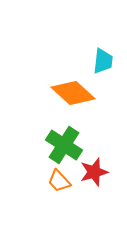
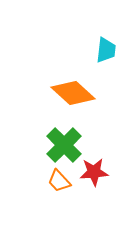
cyan trapezoid: moved 3 px right, 11 px up
green cross: rotated 12 degrees clockwise
red star: rotated 12 degrees clockwise
